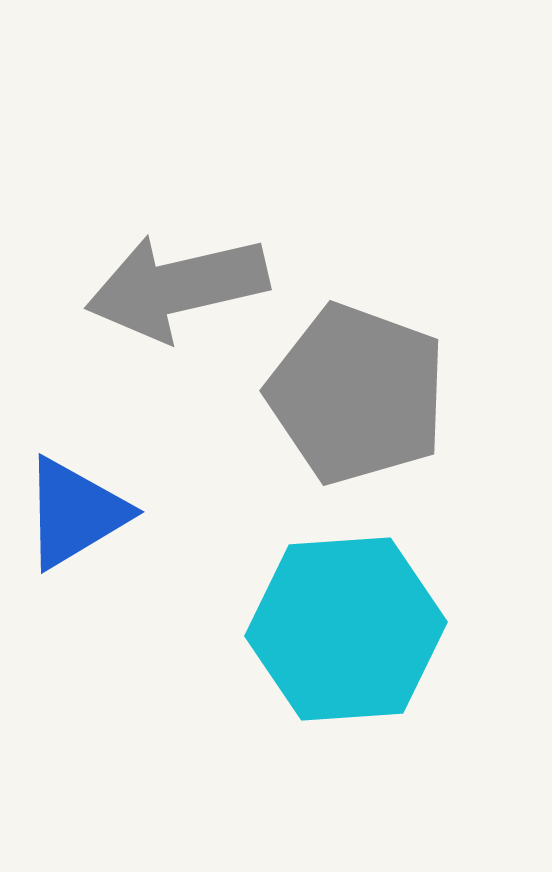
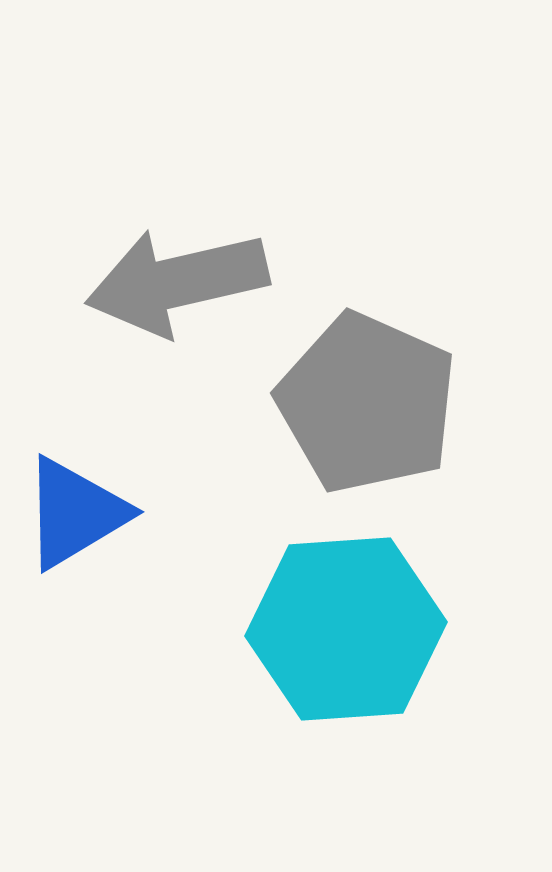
gray arrow: moved 5 px up
gray pentagon: moved 10 px right, 9 px down; rotated 4 degrees clockwise
